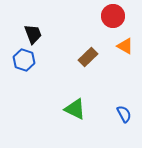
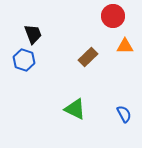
orange triangle: rotated 30 degrees counterclockwise
